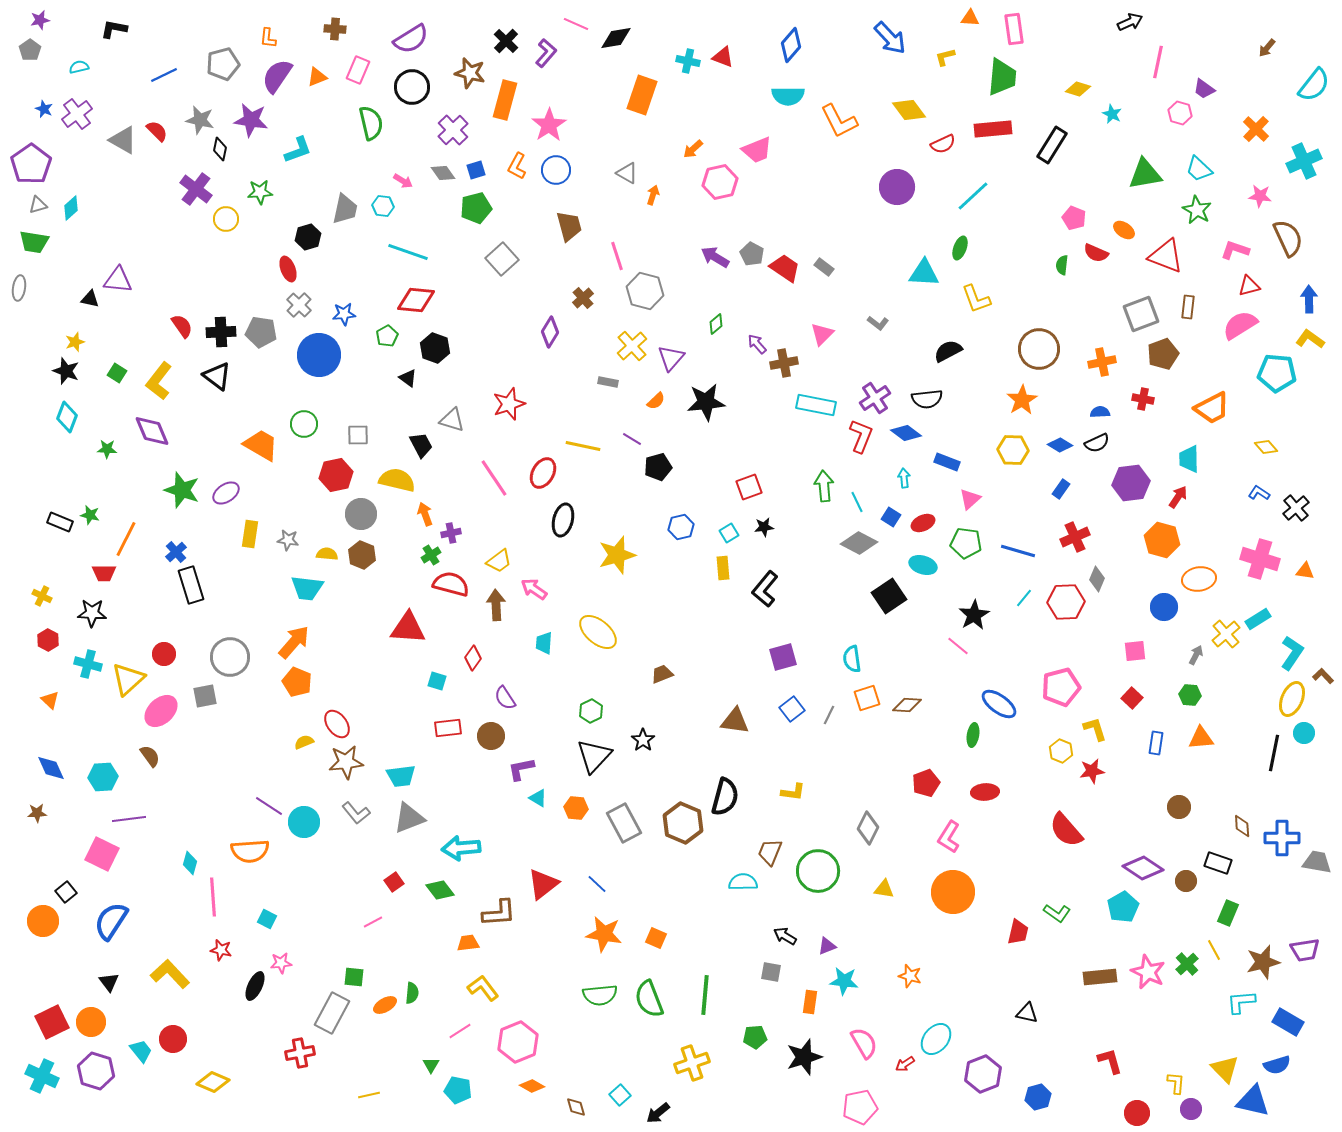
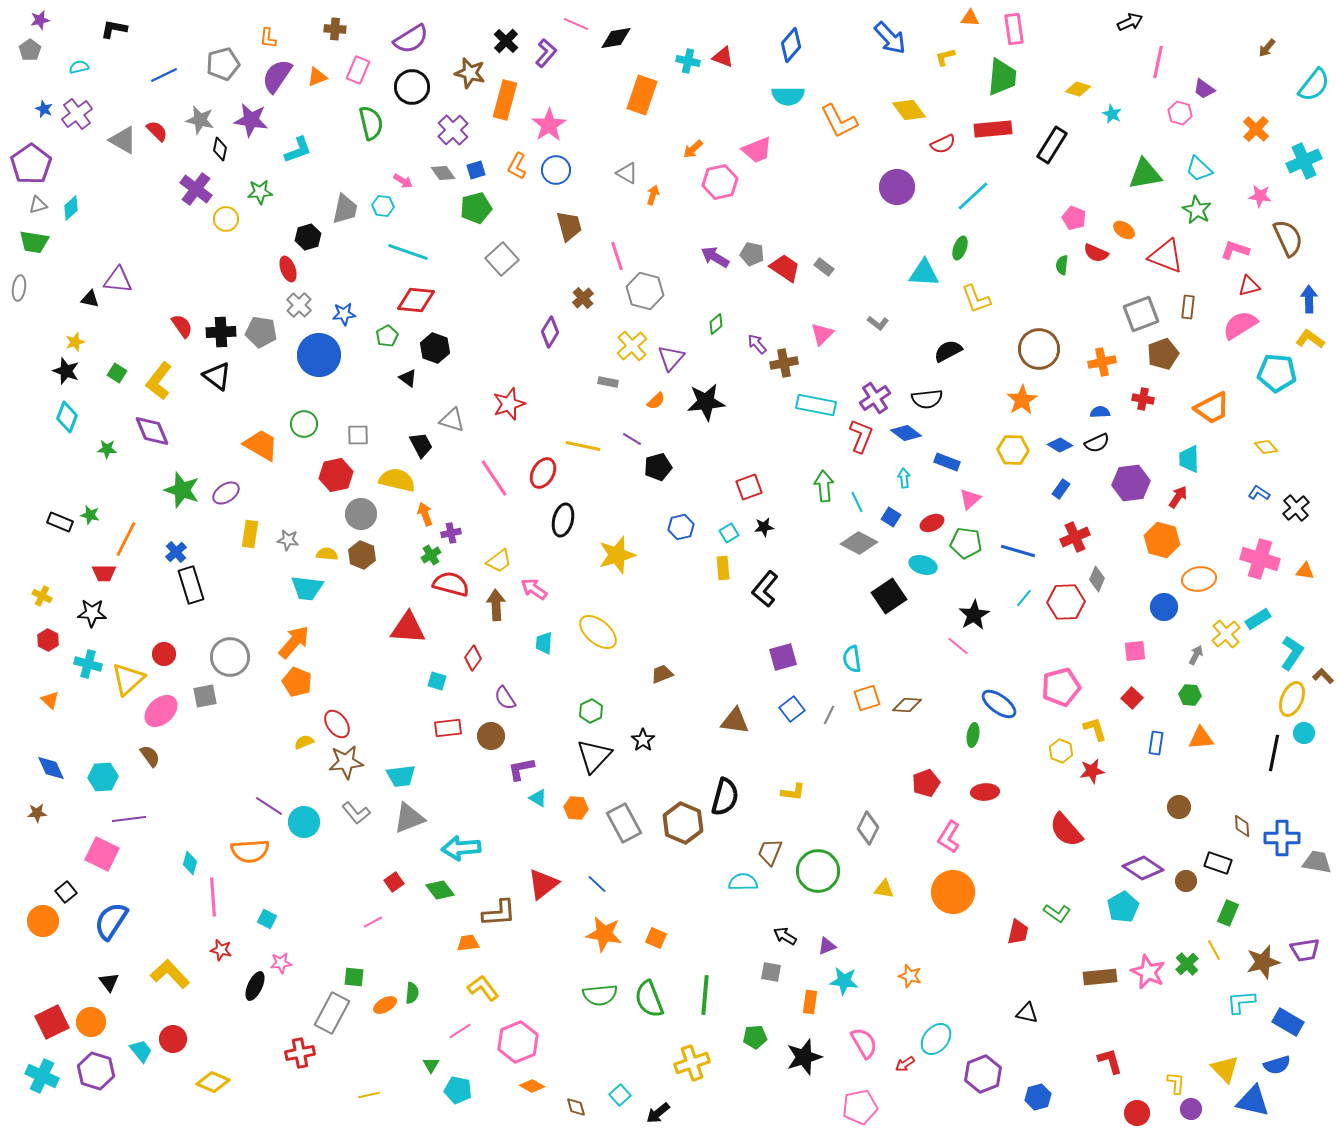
gray pentagon at (752, 254): rotated 15 degrees counterclockwise
red ellipse at (923, 523): moved 9 px right
